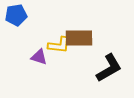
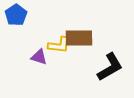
blue pentagon: rotated 25 degrees counterclockwise
black L-shape: moved 1 px right, 1 px up
